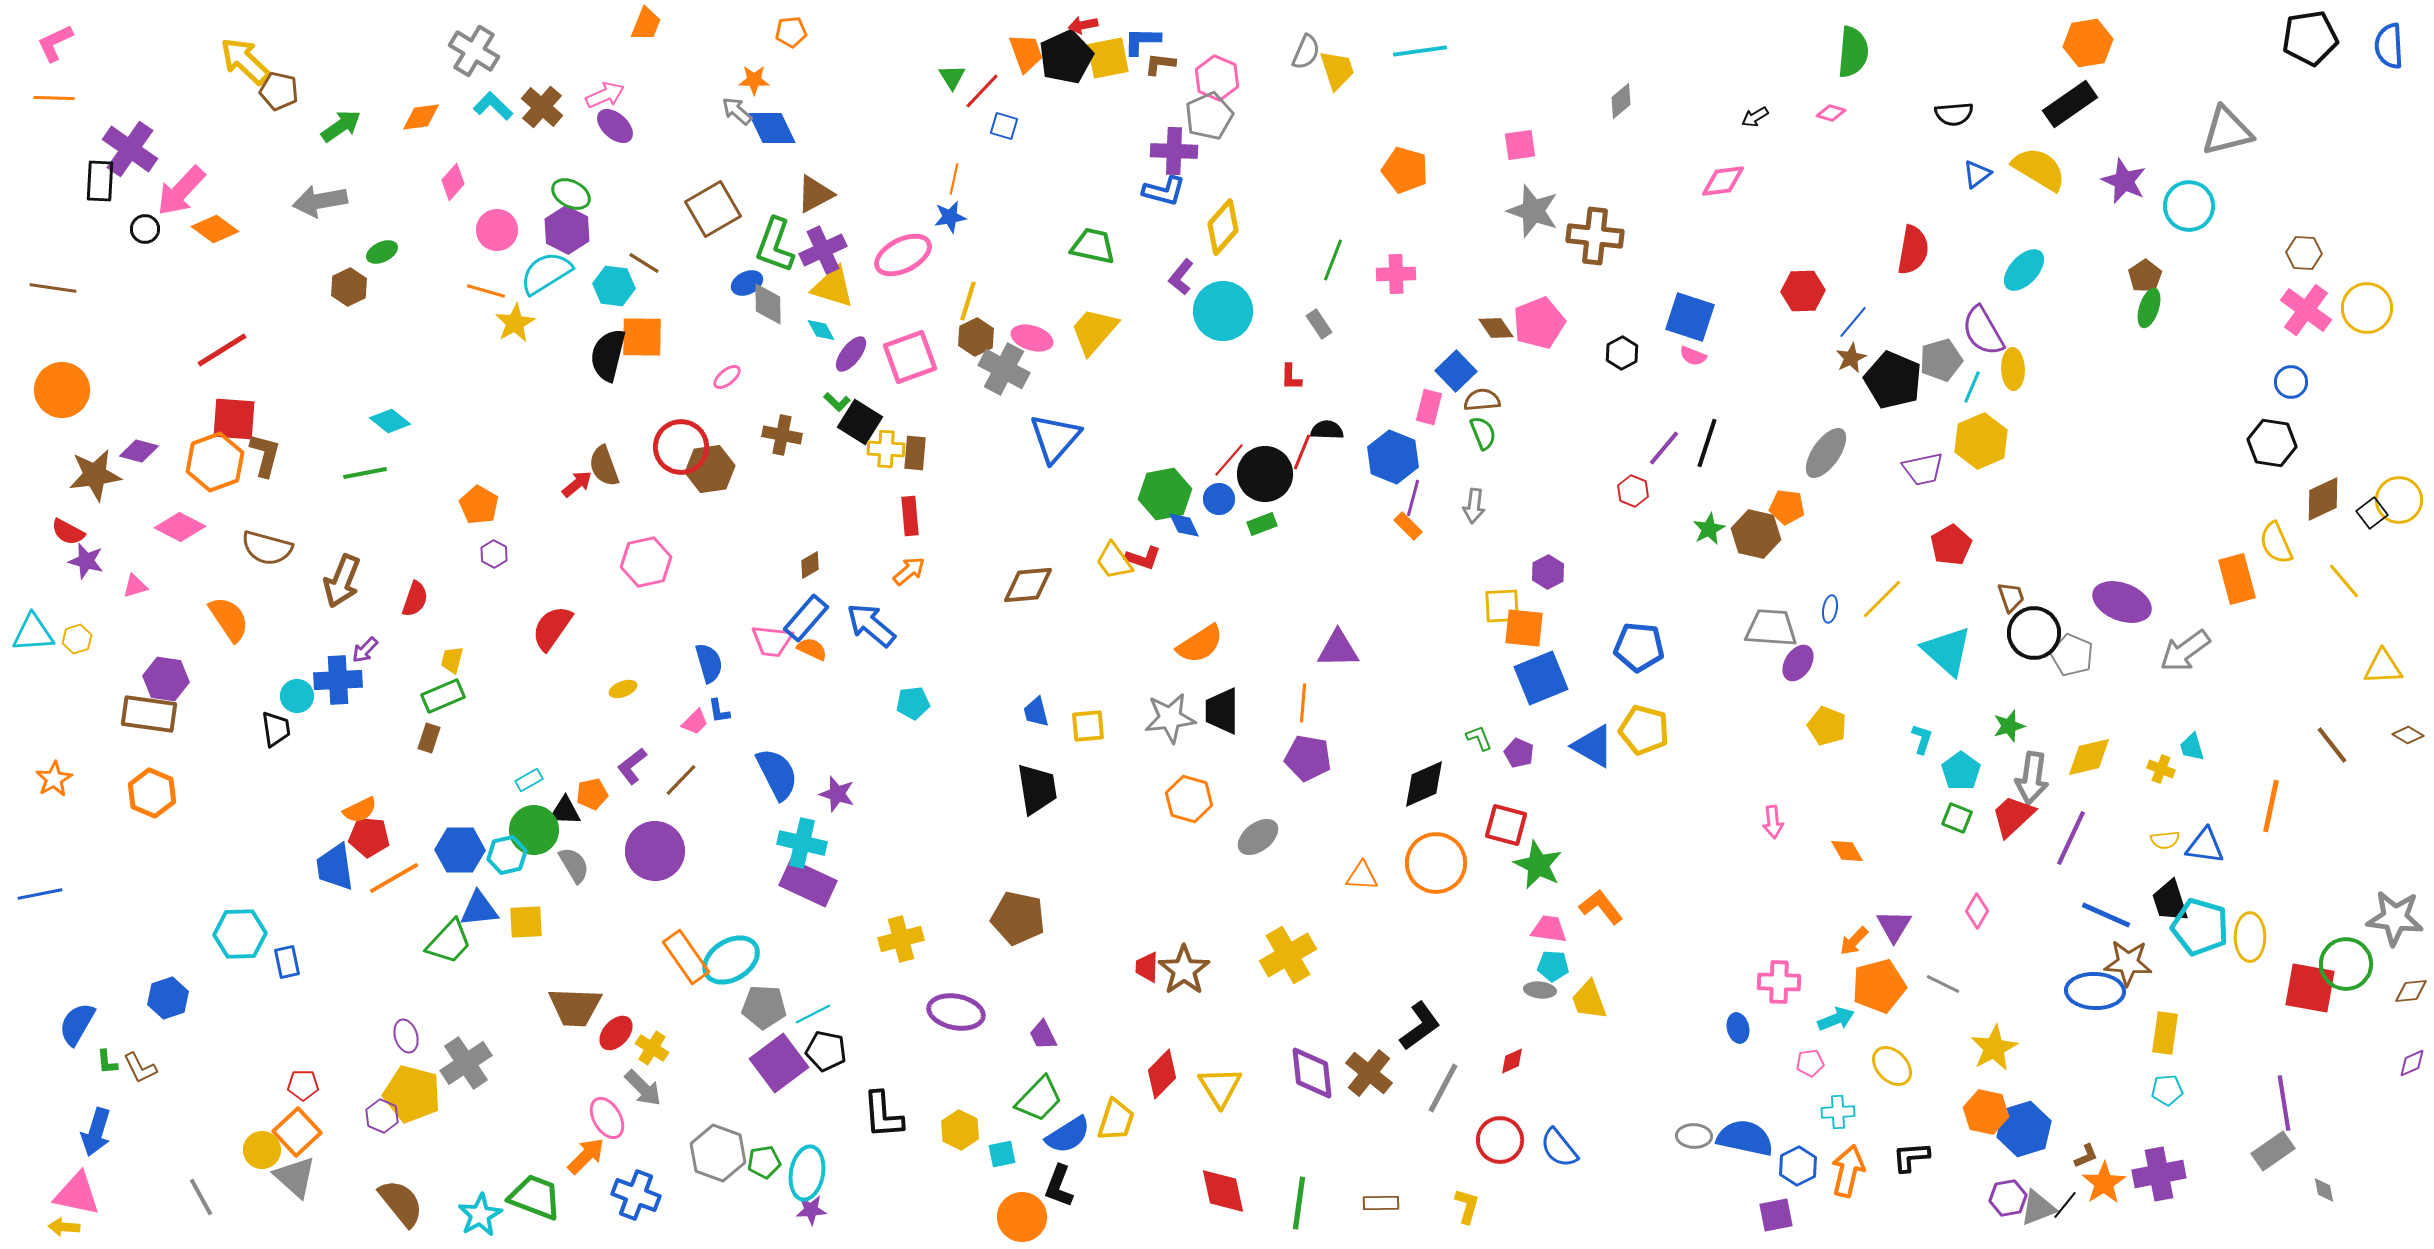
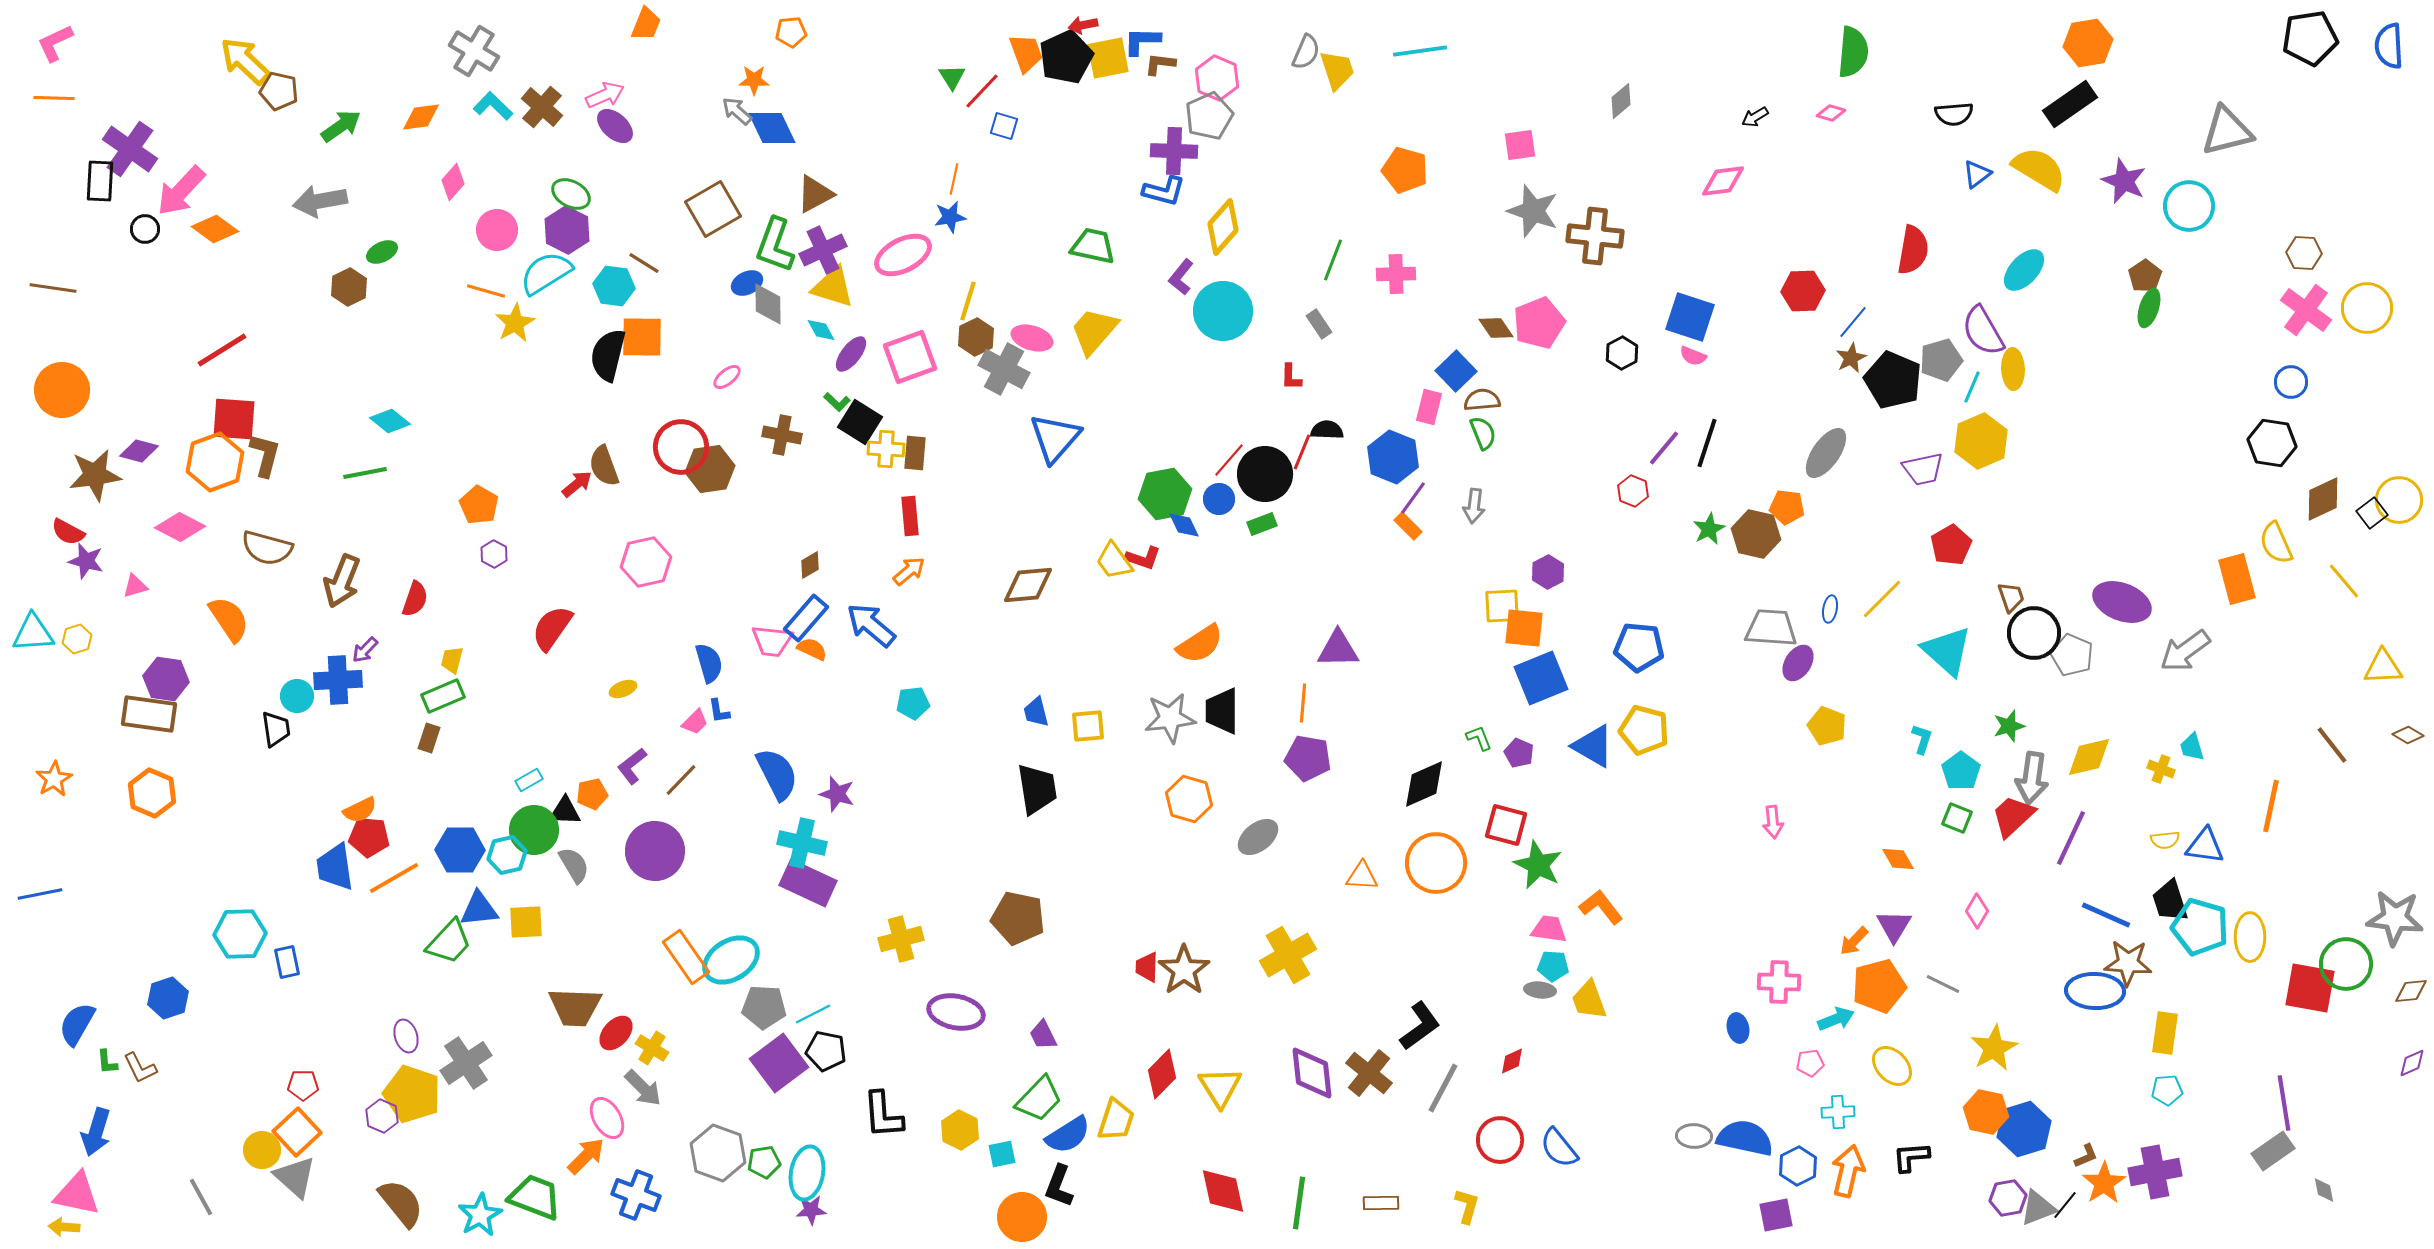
purple line at (1413, 498): rotated 21 degrees clockwise
orange diamond at (1847, 851): moved 51 px right, 8 px down
yellow pentagon at (412, 1094): rotated 4 degrees clockwise
purple cross at (2159, 1174): moved 4 px left, 2 px up
